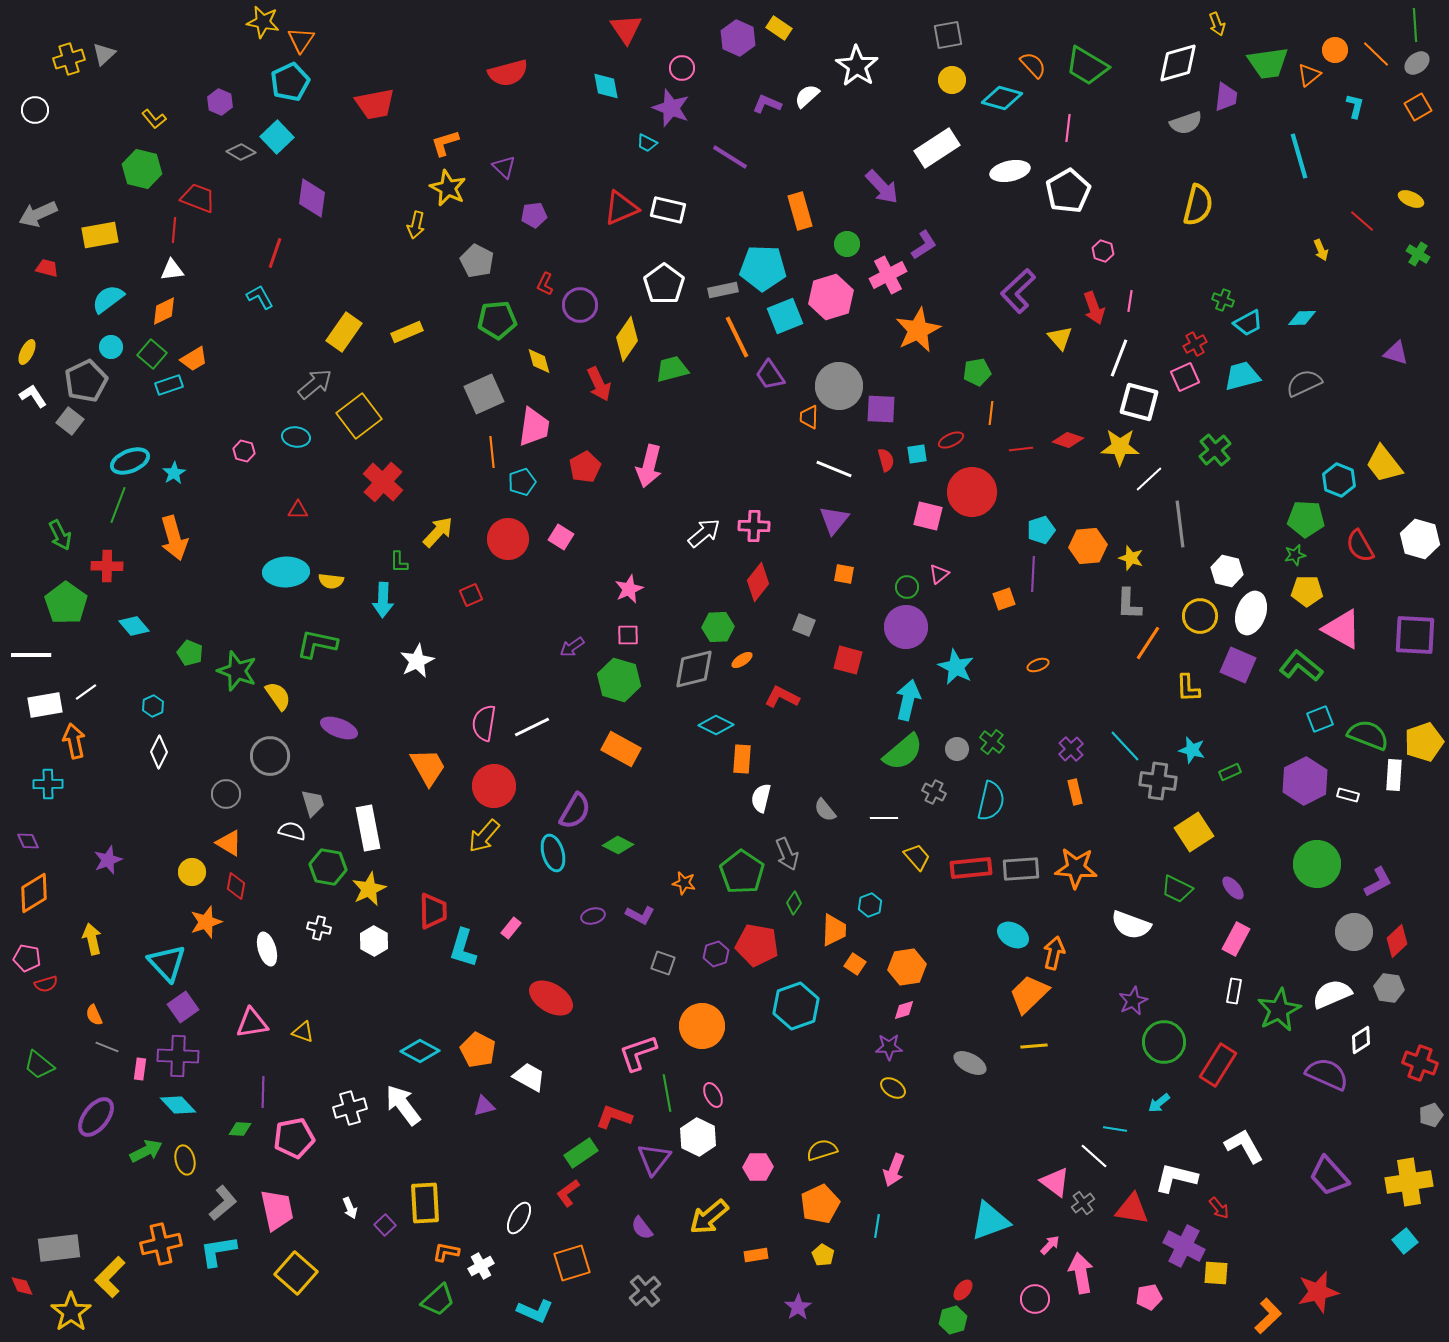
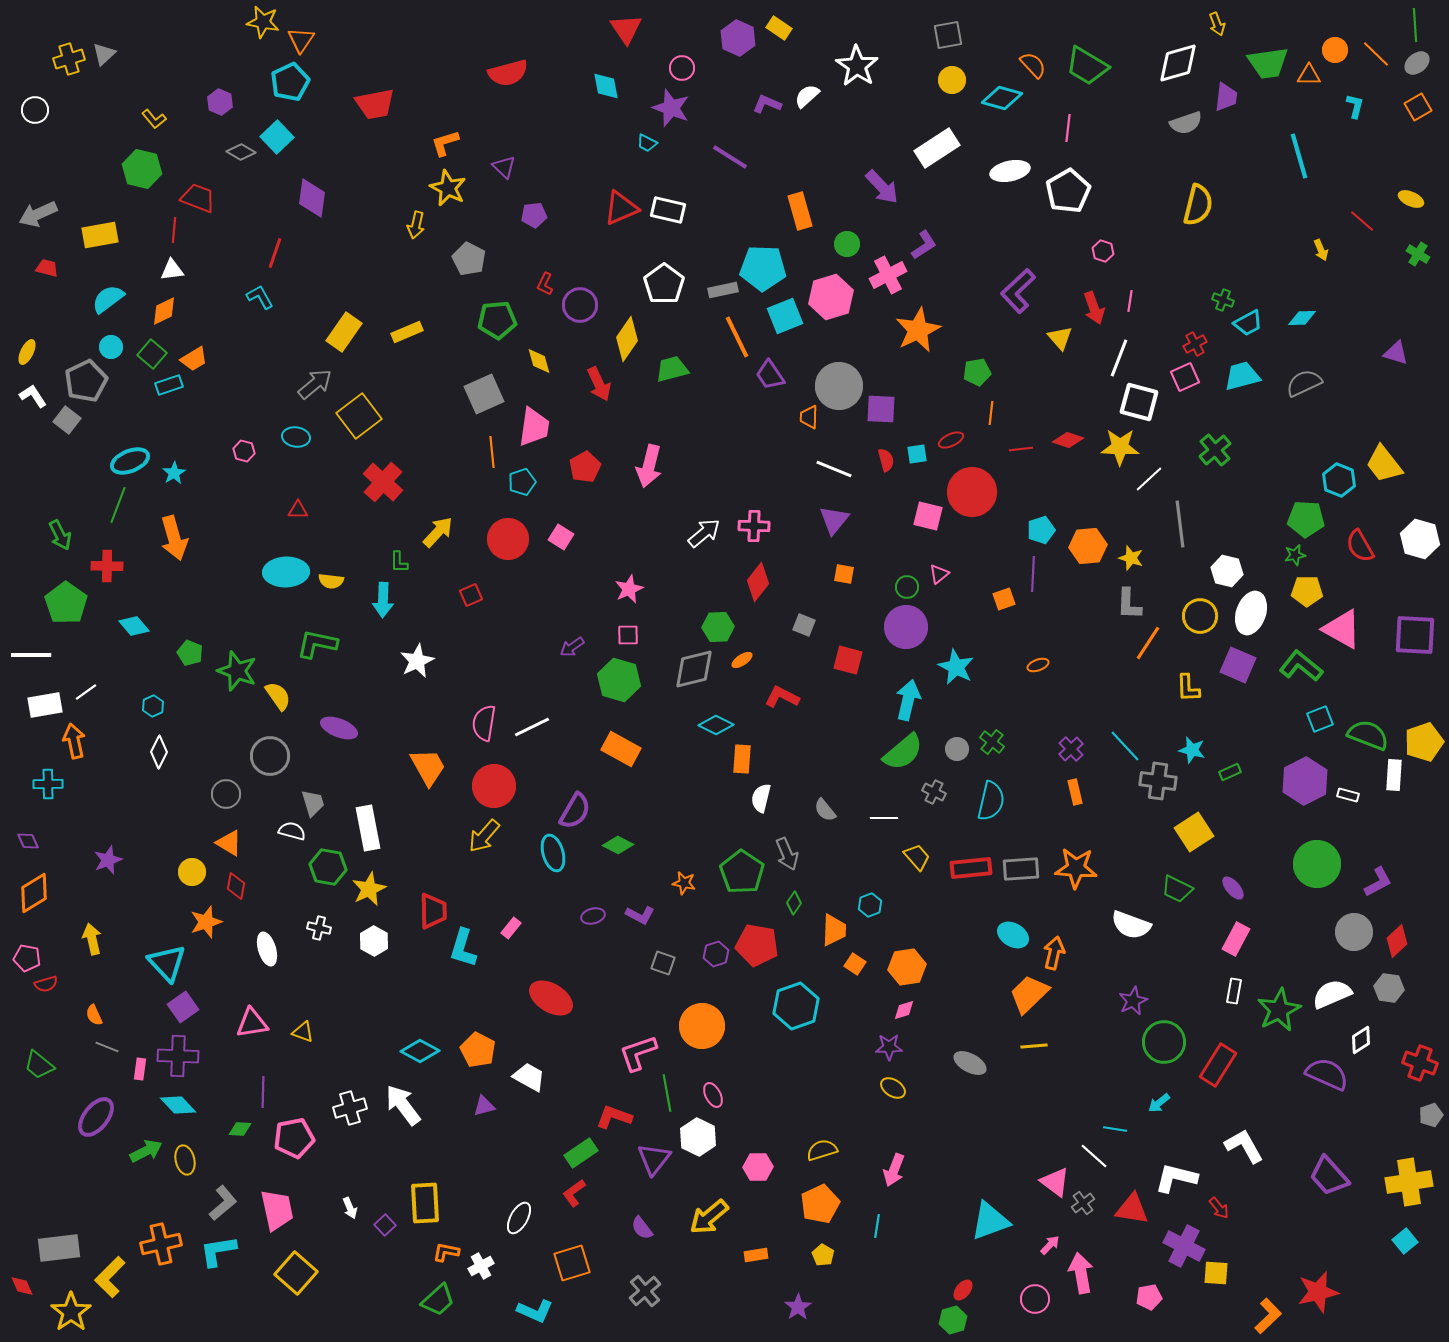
orange triangle at (1309, 75): rotated 40 degrees clockwise
gray pentagon at (477, 261): moved 8 px left, 2 px up
gray square at (70, 421): moved 3 px left, 1 px up
red L-shape at (568, 1193): moved 6 px right
